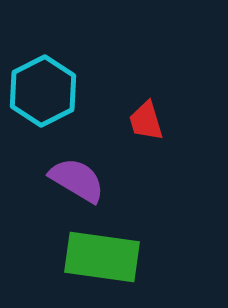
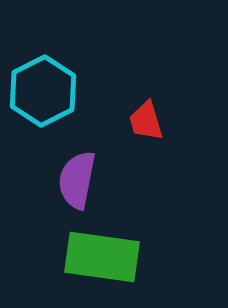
purple semicircle: rotated 110 degrees counterclockwise
